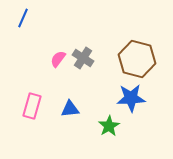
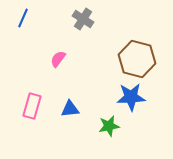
gray cross: moved 39 px up
blue star: moved 1 px up
green star: rotated 20 degrees clockwise
